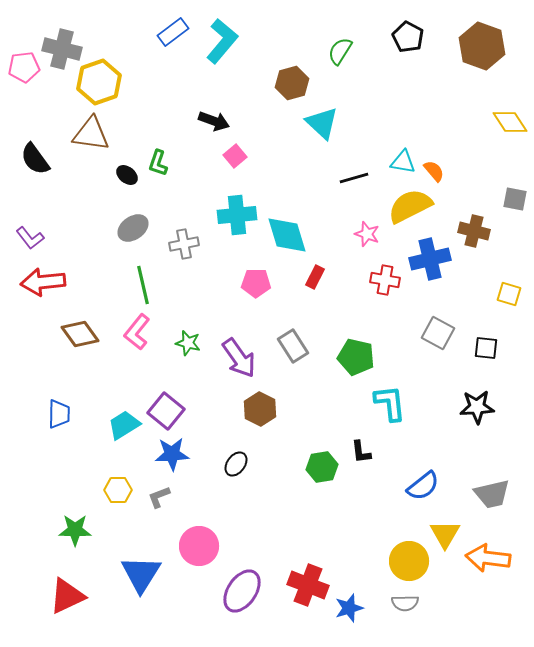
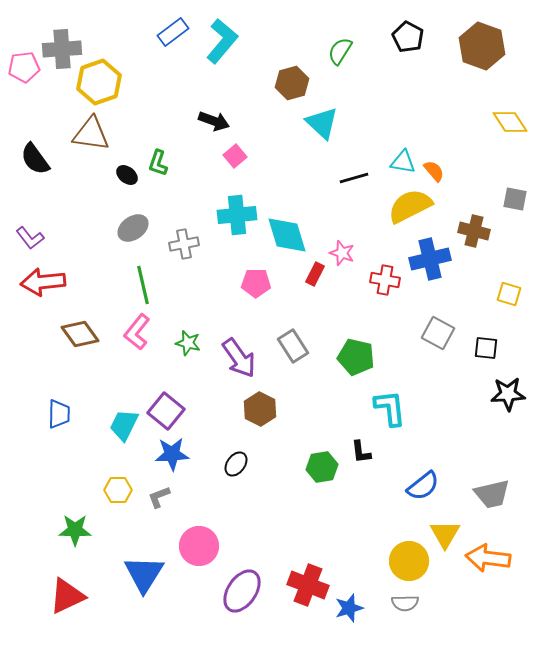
gray cross at (62, 49): rotated 18 degrees counterclockwise
pink star at (367, 234): moved 25 px left, 19 px down
red rectangle at (315, 277): moved 3 px up
cyan L-shape at (390, 403): moved 5 px down
black star at (477, 407): moved 31 px right, 13 px up
cyan trapezoid at (124, 425): rotated 32 degrees counterclockwise
blue triangle at (141, 574): moved 3 px right
